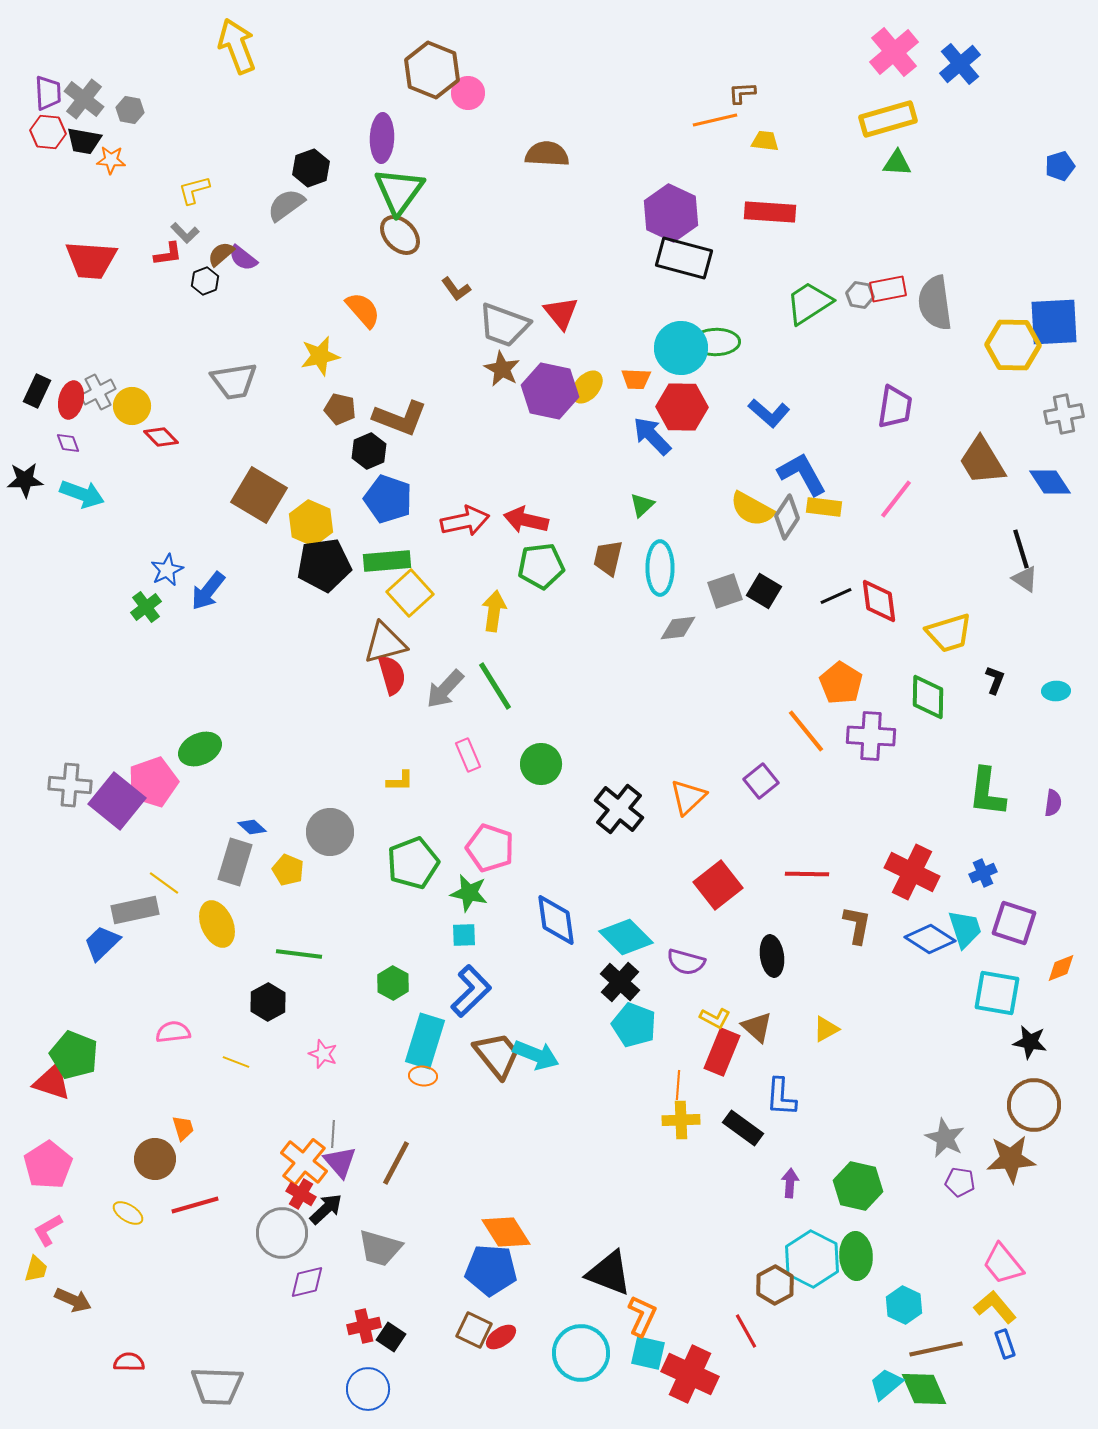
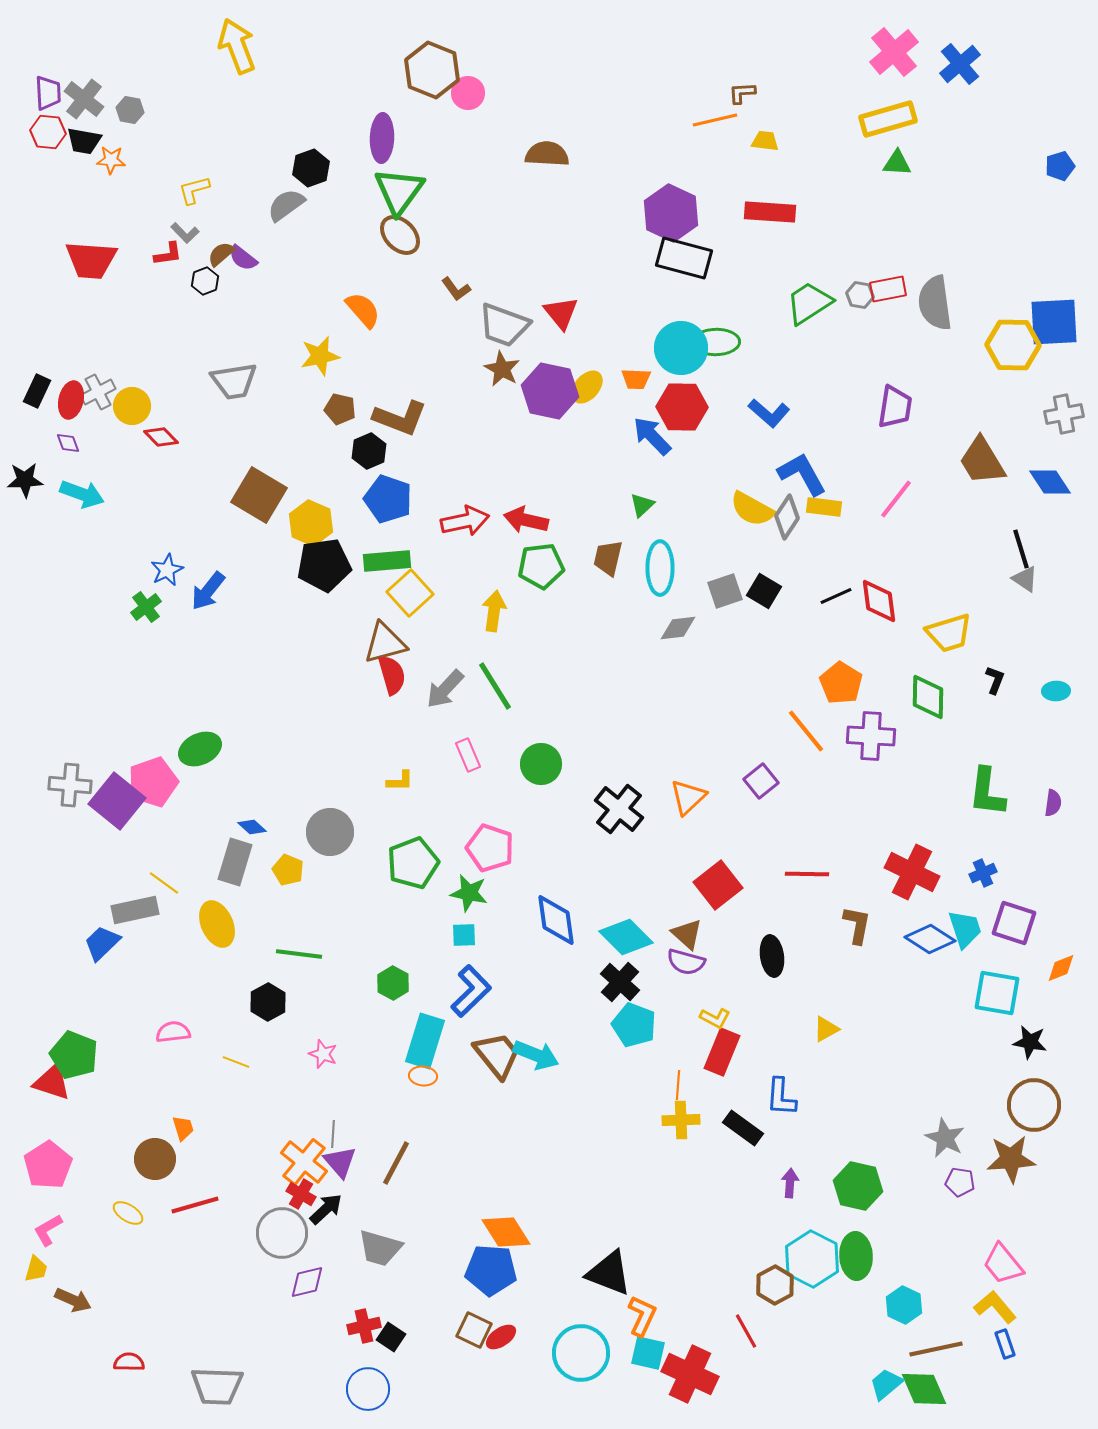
brown triangle at (757, 1027): moved 70 px left, 93 px up
